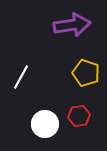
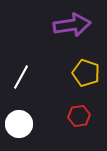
white circle: moved 26 px left
